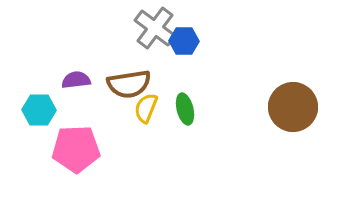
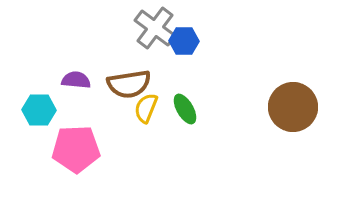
purple semicircle: rotated 12 degrees clockwise
green ellipse: rotated 16 degrees counterclockwise
